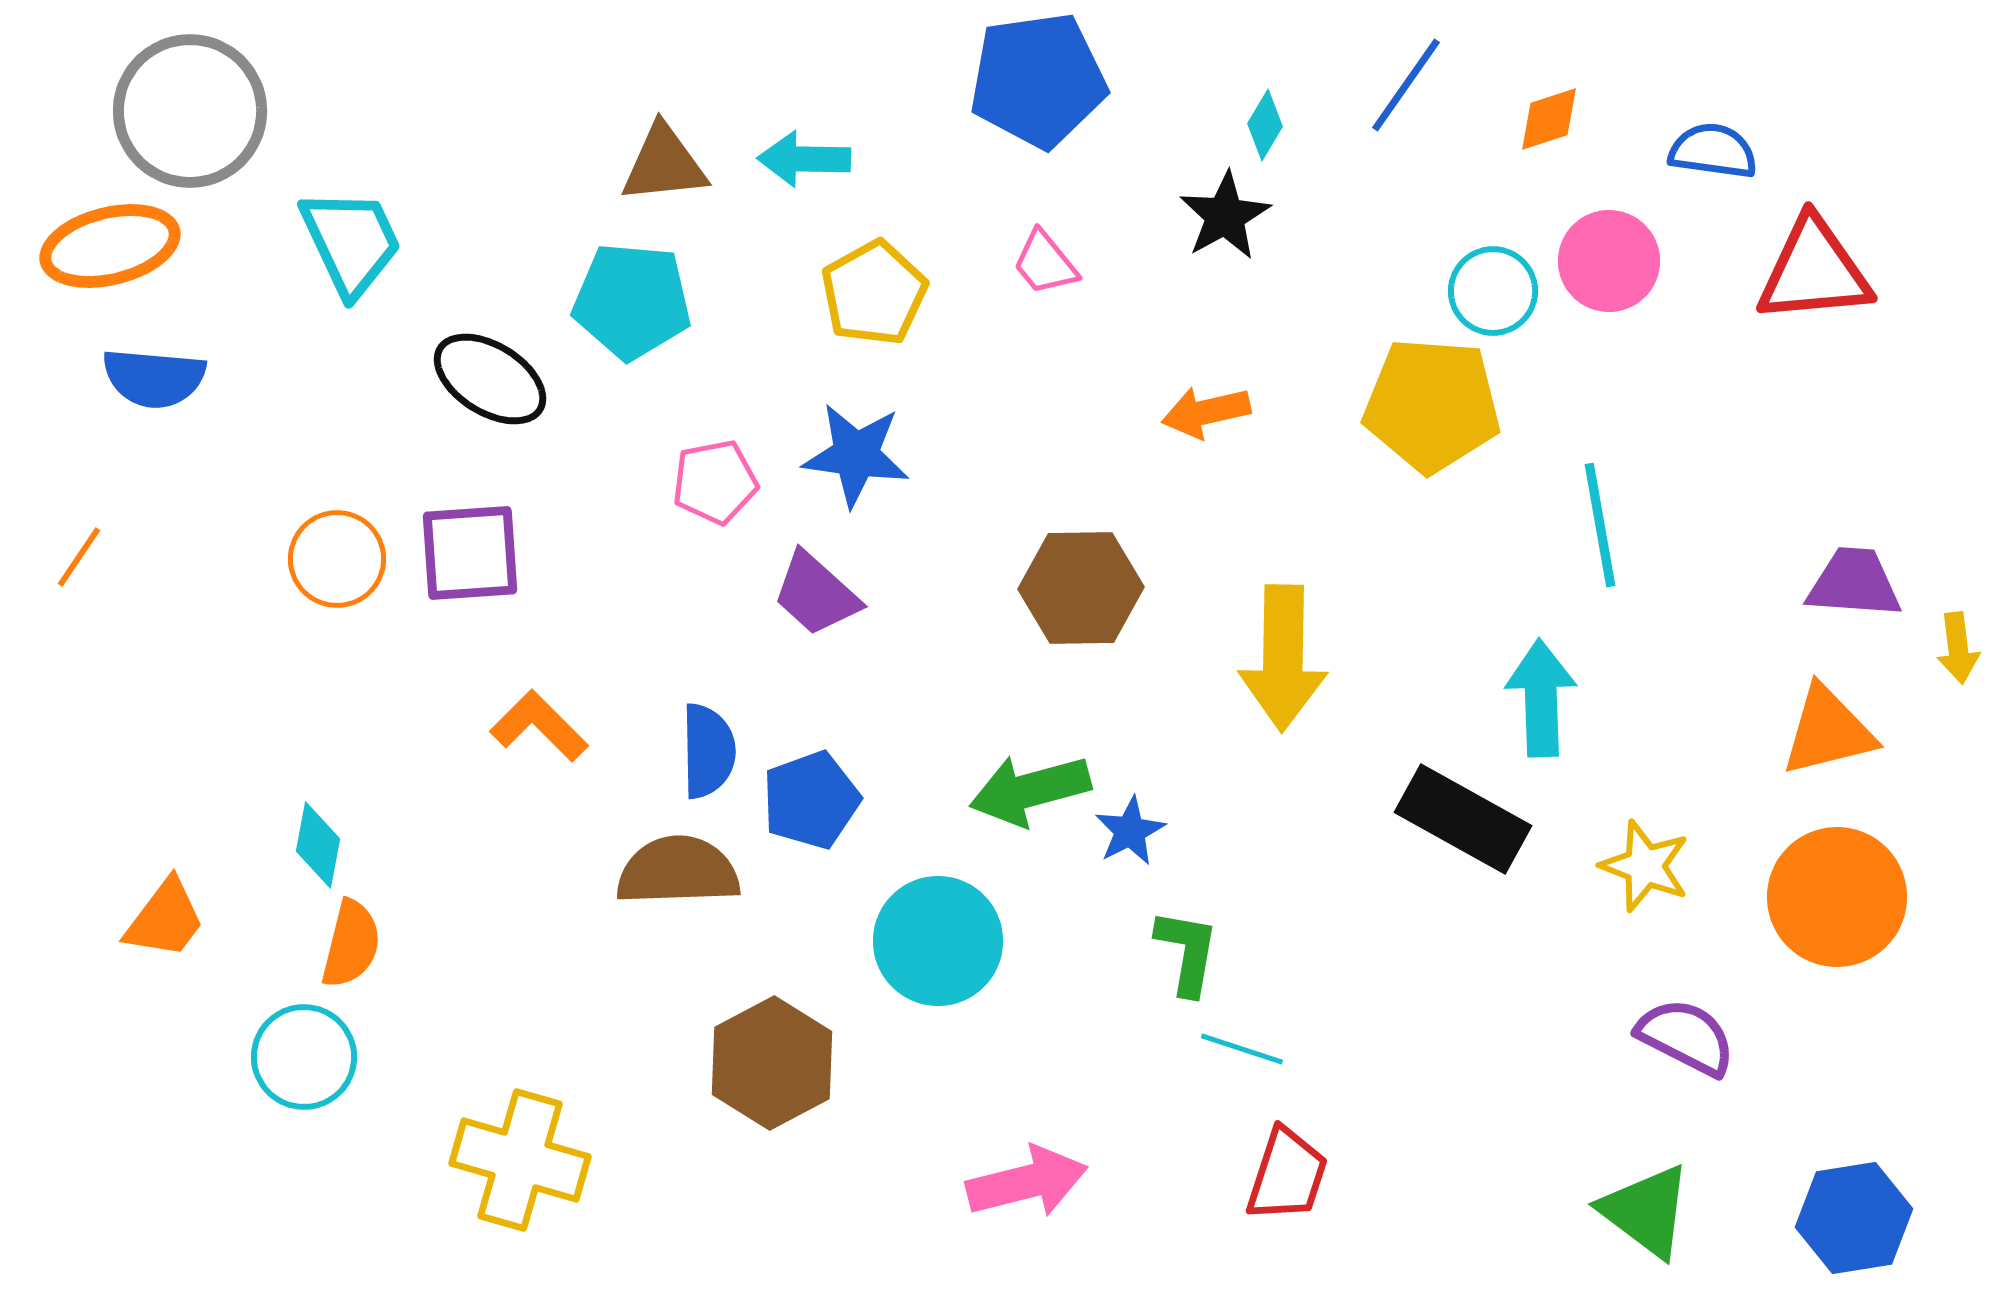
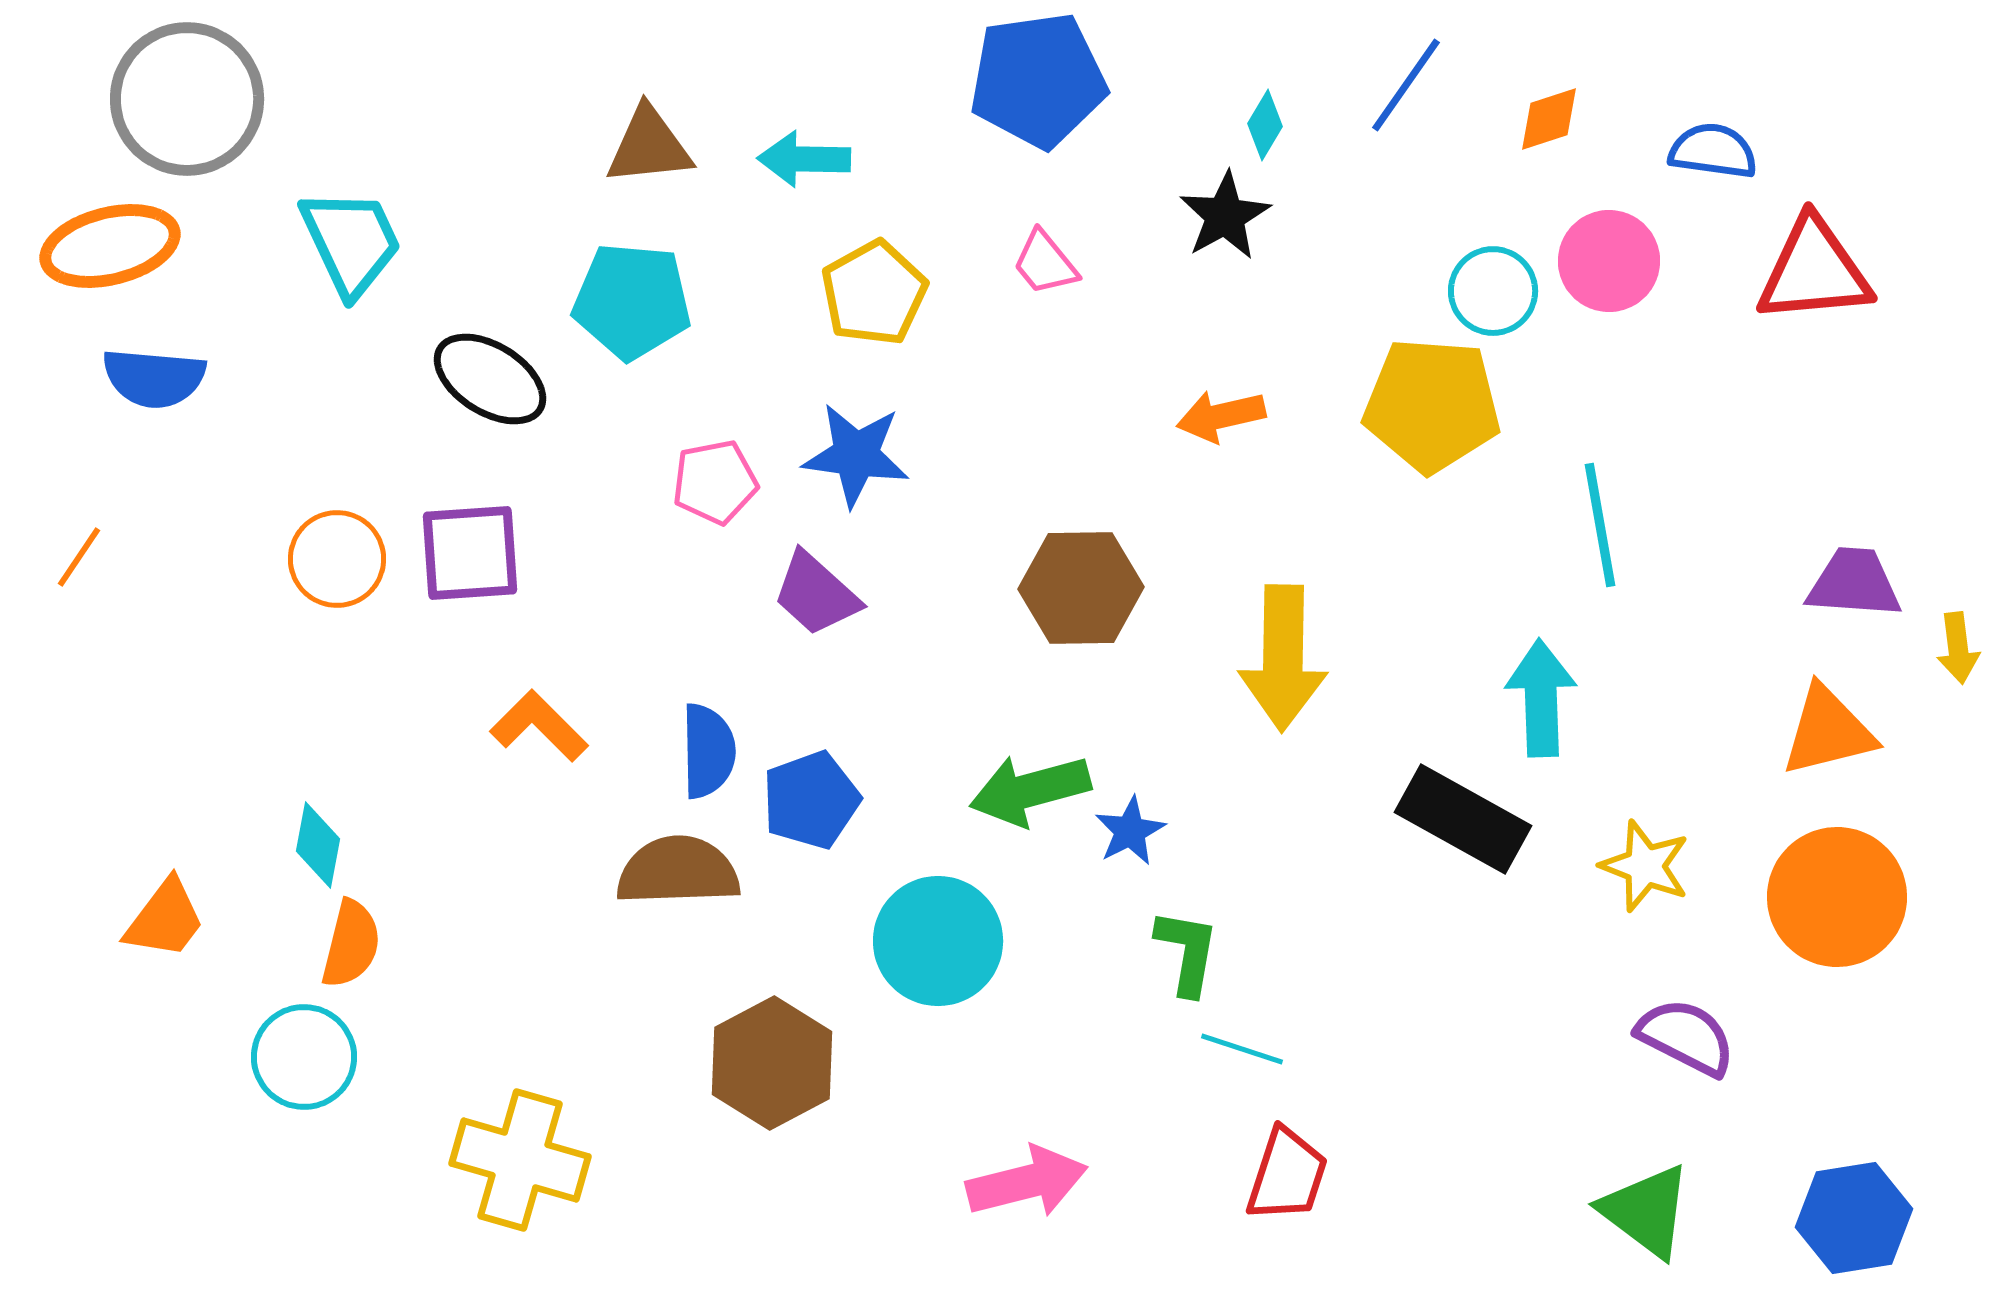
gray circle at (190, 111): moved 3 px left, 12 px up
brown triangle at (664, 164): moved 15 px left, 18 px up
orange arrow at (1206, 412): moved 15 px right, 4 px down
